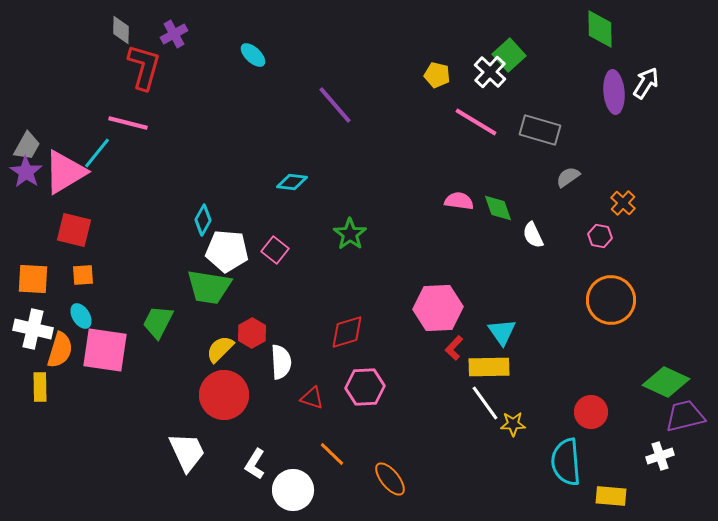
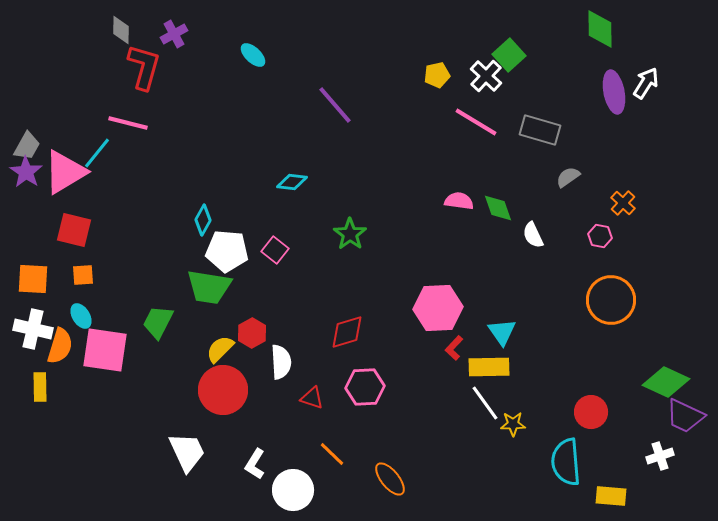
white cross at (490, 72): moved 4 px left, 4 px down
yellow pentagon at (437, 75): rotated 25 degrees counterclockwise
purple ellipse at (614, 92): rotated 6 degrees counterclockwise
orange semicircle at (60, 350): moved 4 px up
red circle at (224, 395): moved 1 px left, 5 px up
purple trapezoid at (685, 416): rotated 141 degrees counterclockwise
